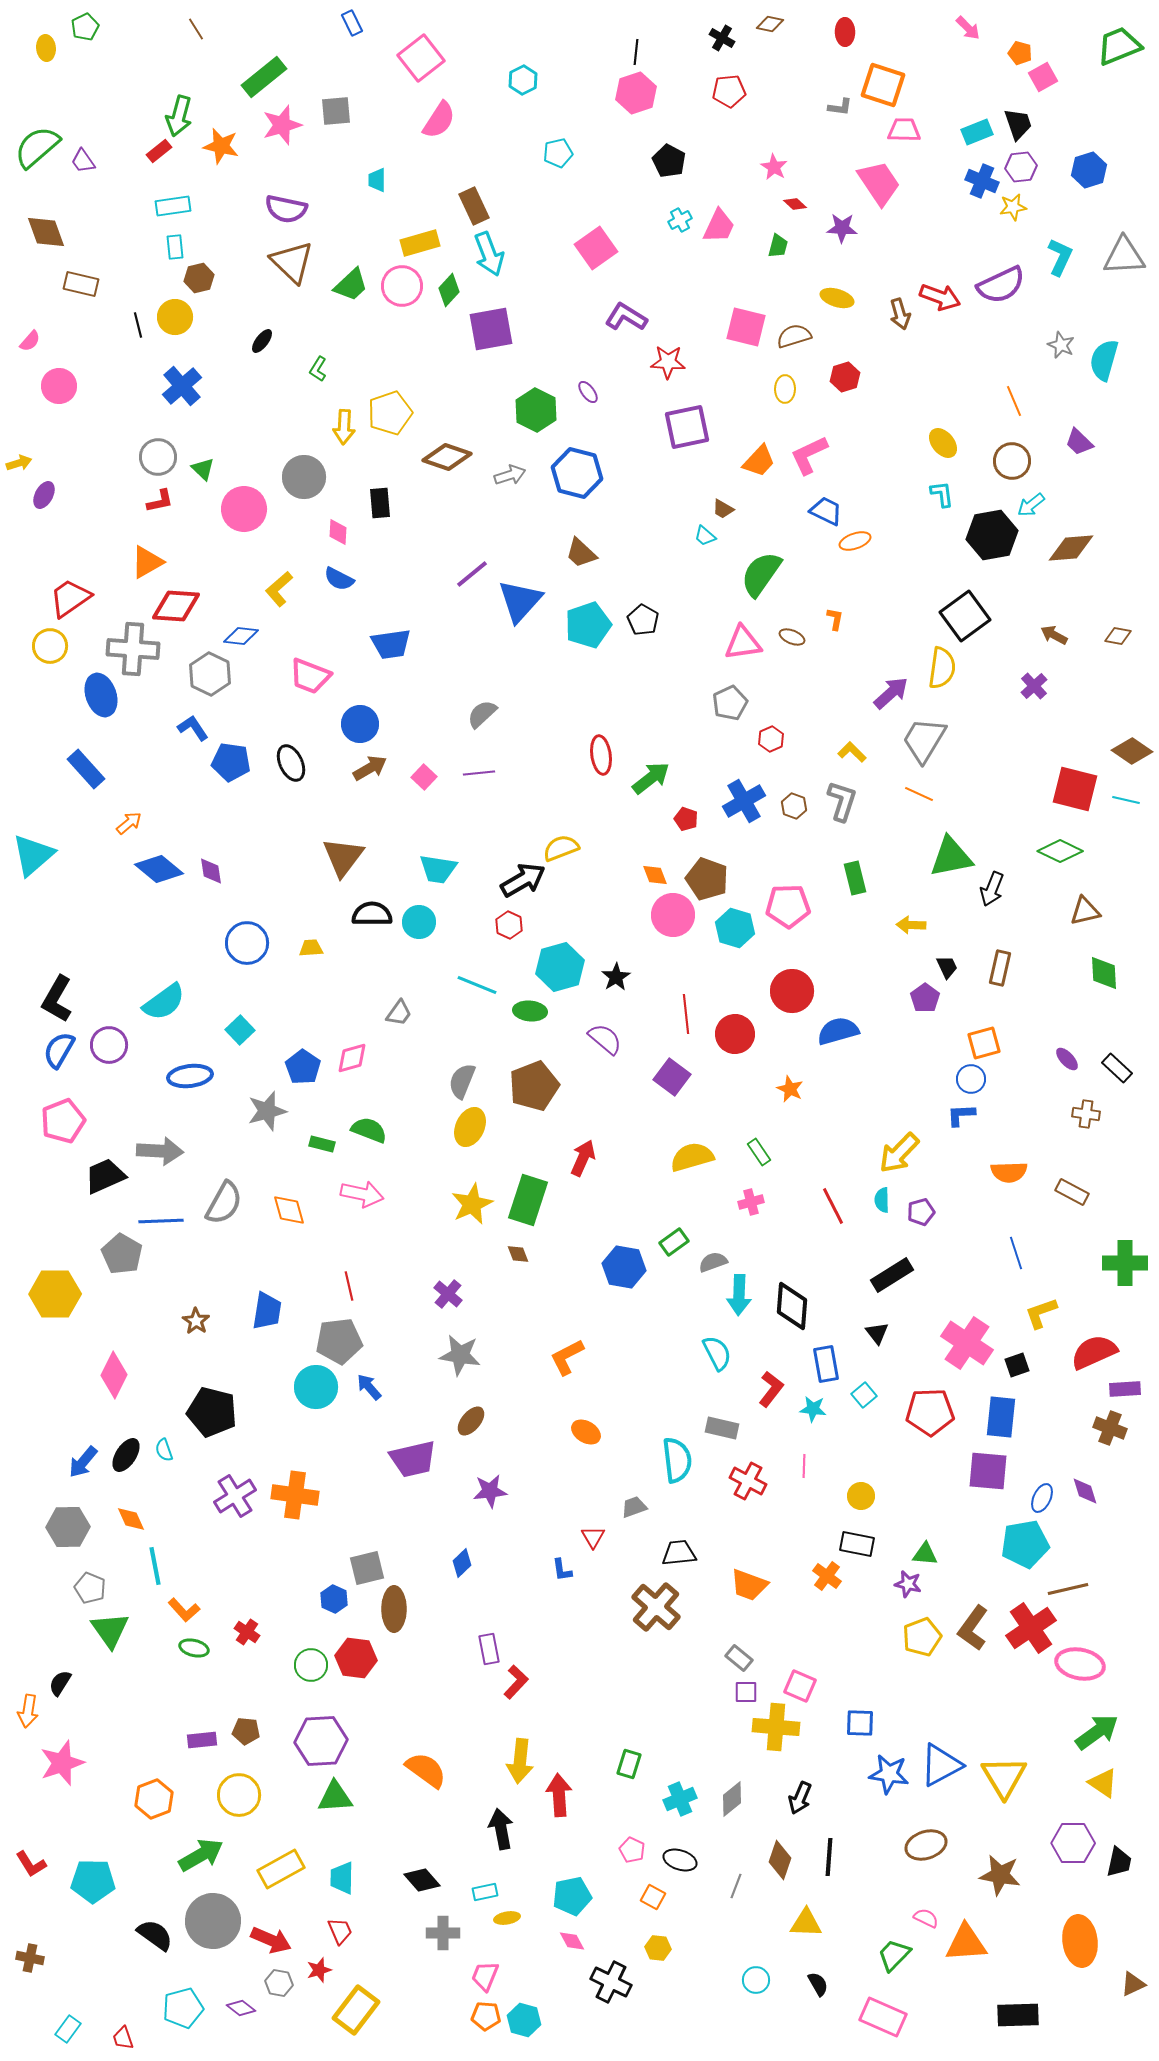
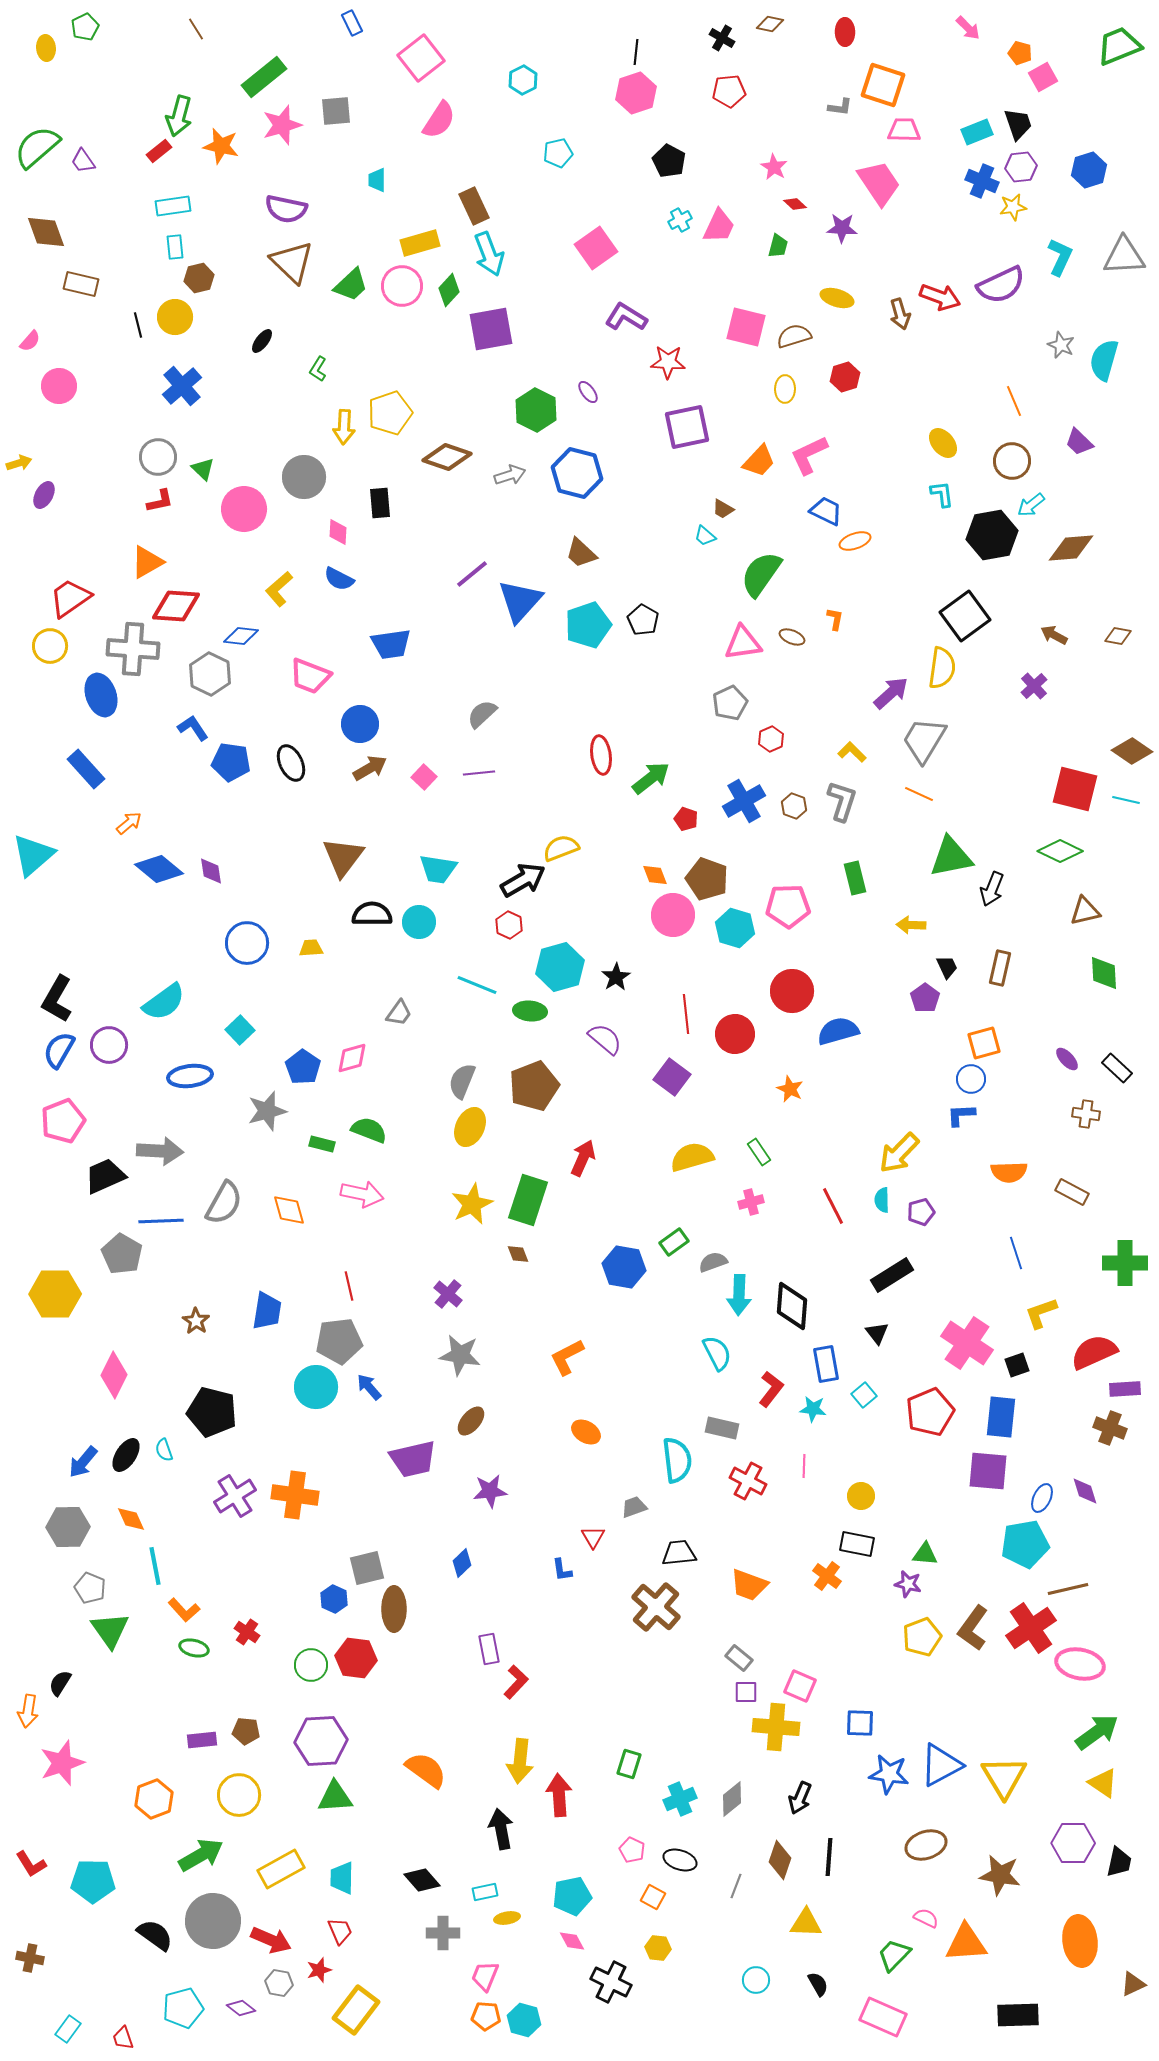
red pentagon at (930, 1412): rotated 21 degrees counterclockwise
